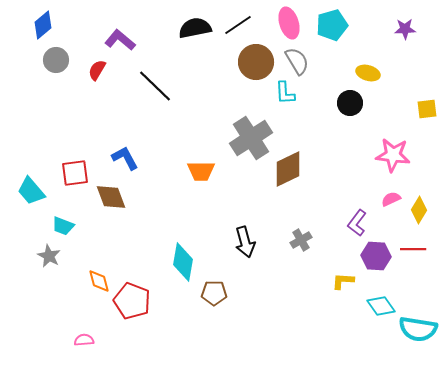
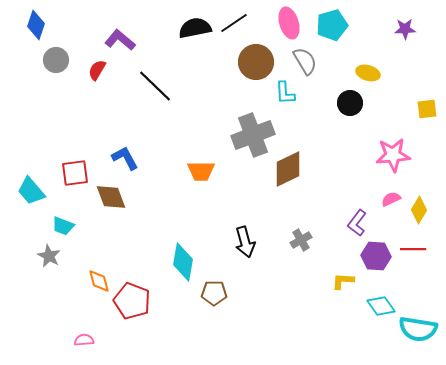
blue diamond at (43, 25): moved 7 px left; rotated 32 degrees counterclockwise
black line at (238, 25): moved 4 px left, 2 px up
gray semicircle at (297, 61): moved 8 px right
gray cross at (251, 138): moved 2 px right, 3 px up; rotated 12 degrees clockwise
pink star at (393, 155): rotated 12 degrees counterclockwise
